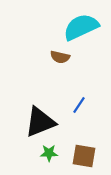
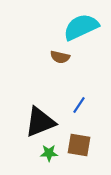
brown square: moved 5 px left, 11 px up
